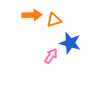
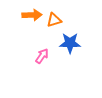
blue star: rotated 15 degrees counterclockwise
pink arrow: moved 9 px left
